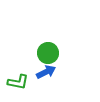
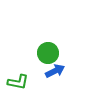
blue arrow: moved 9 px right, 1 px up
